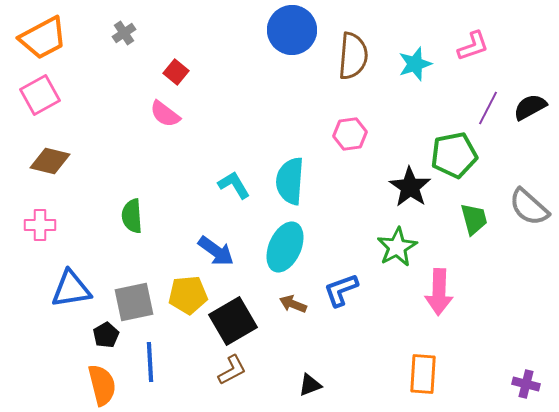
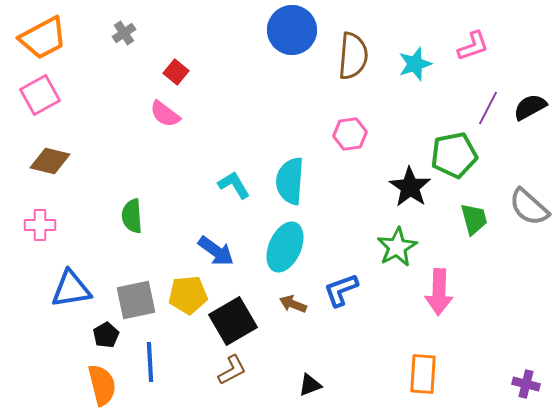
gray square: moved 2 px right, 2 px up
